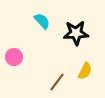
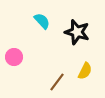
black star: moved 1 px right, 1 px up; rotated 20 degrees clockwise
